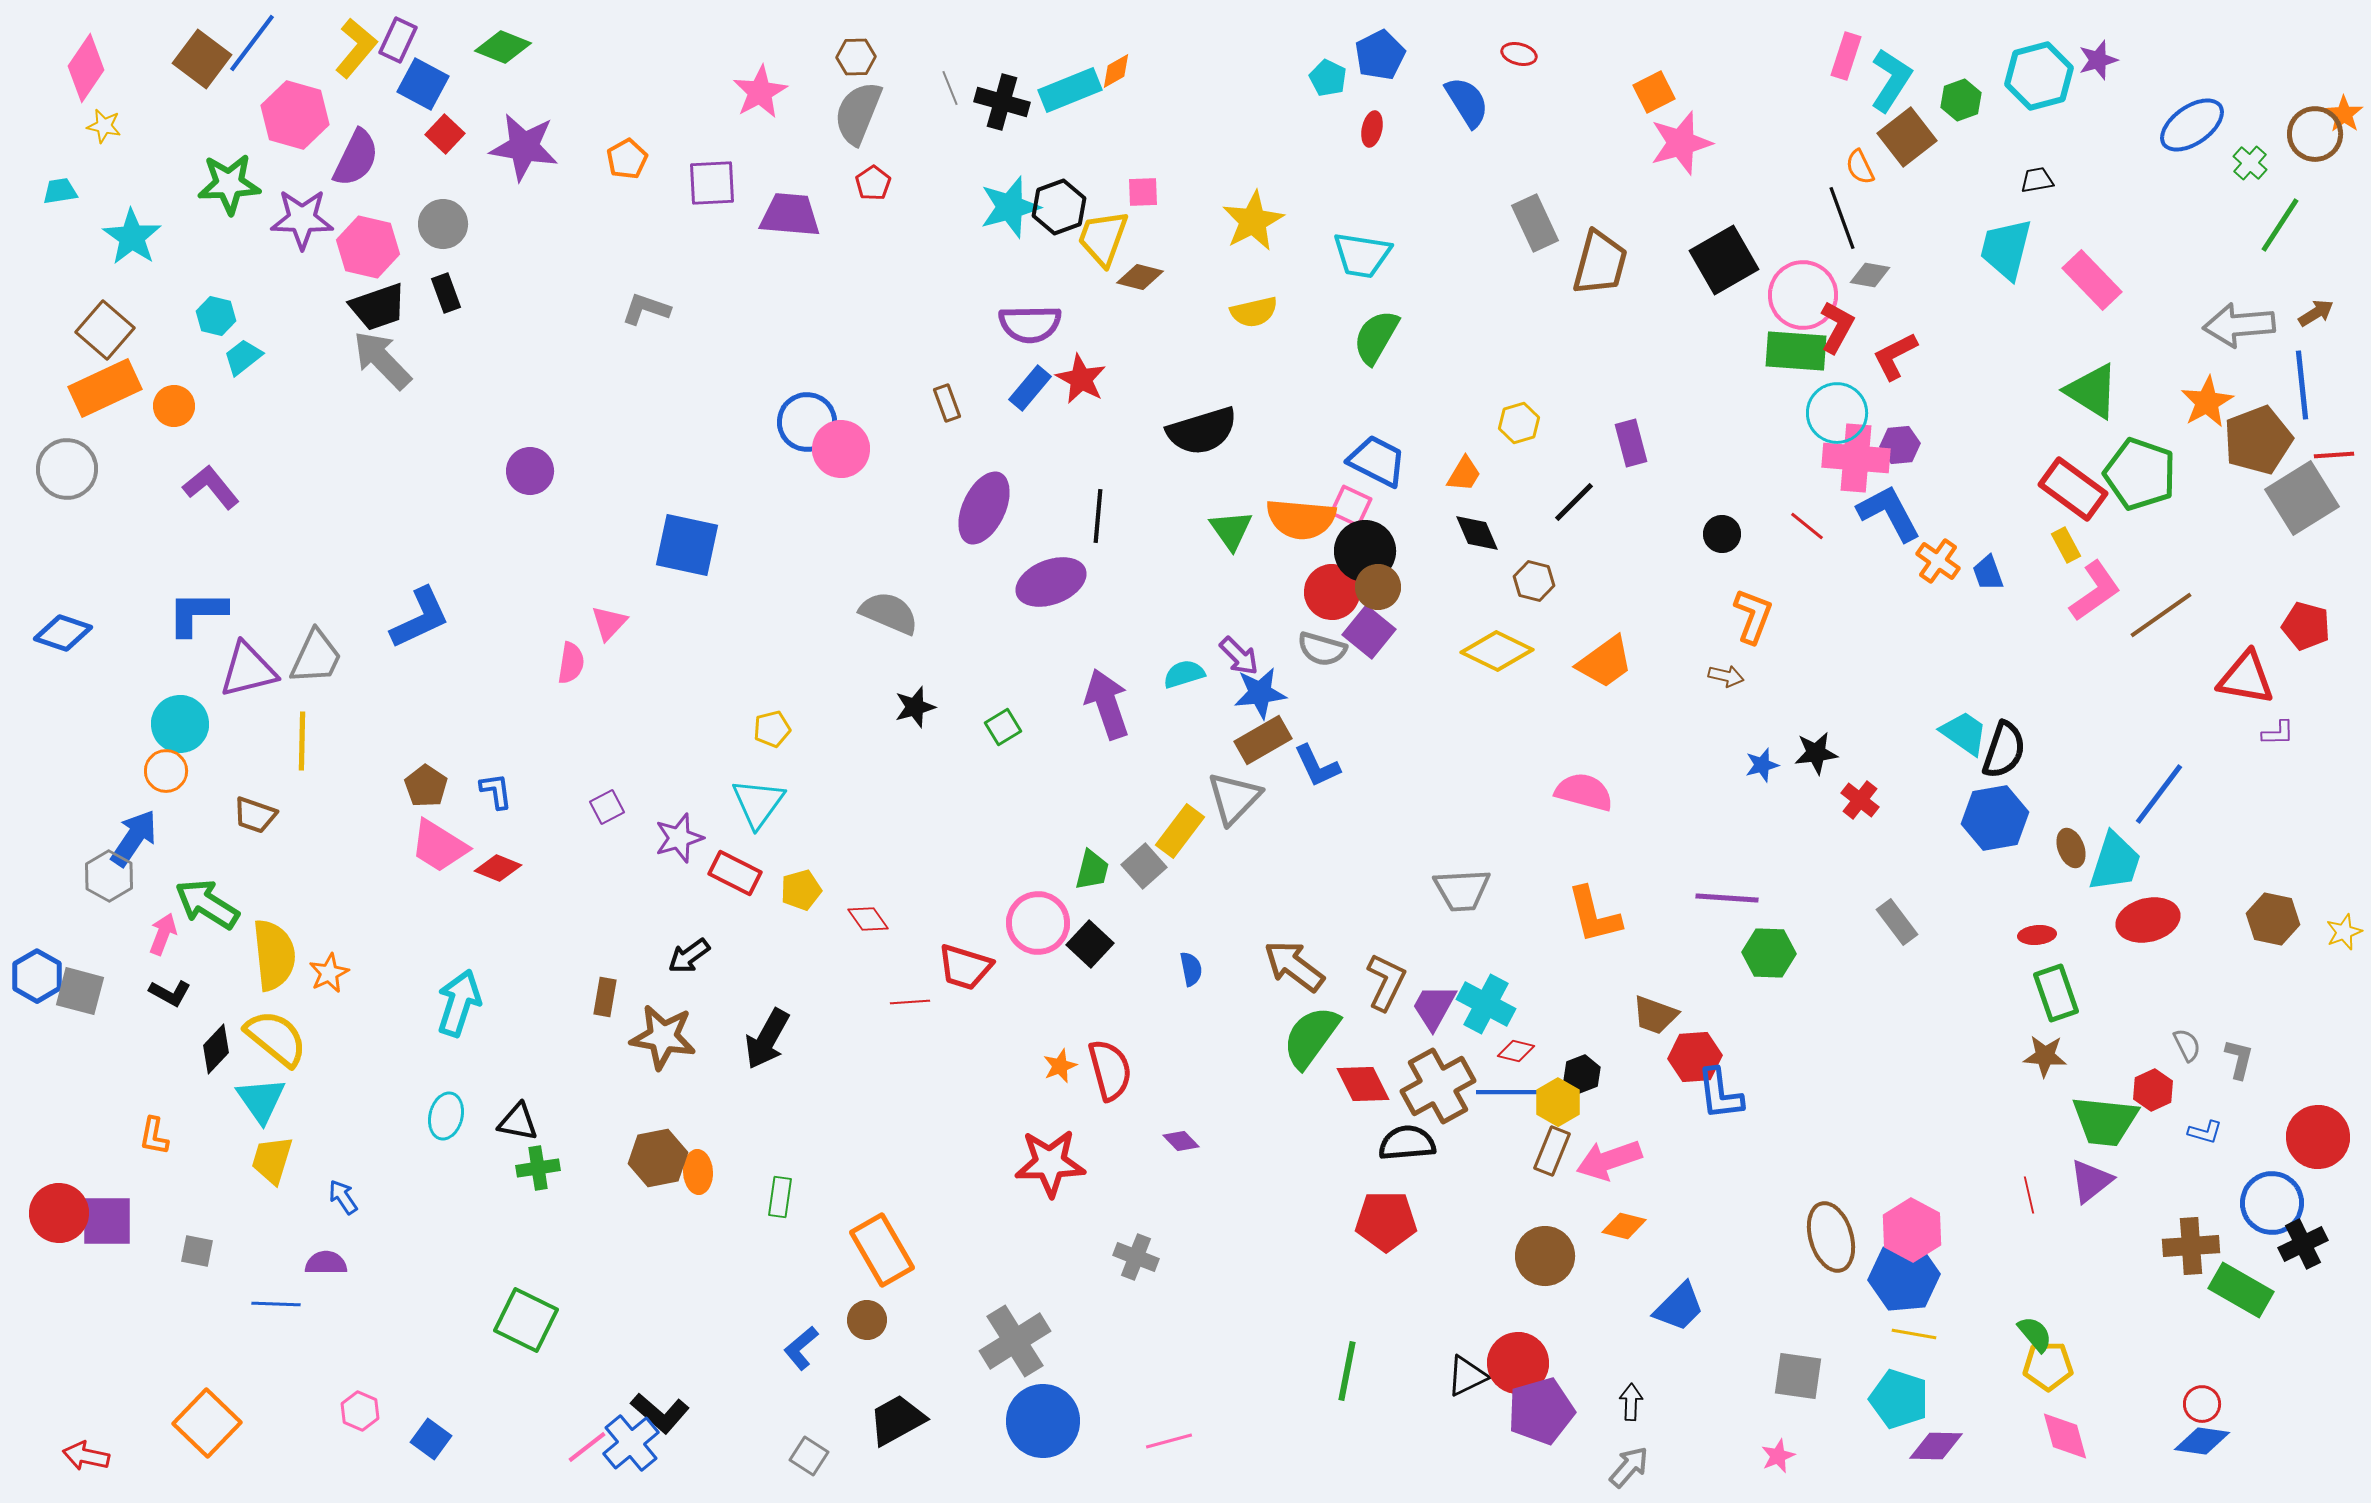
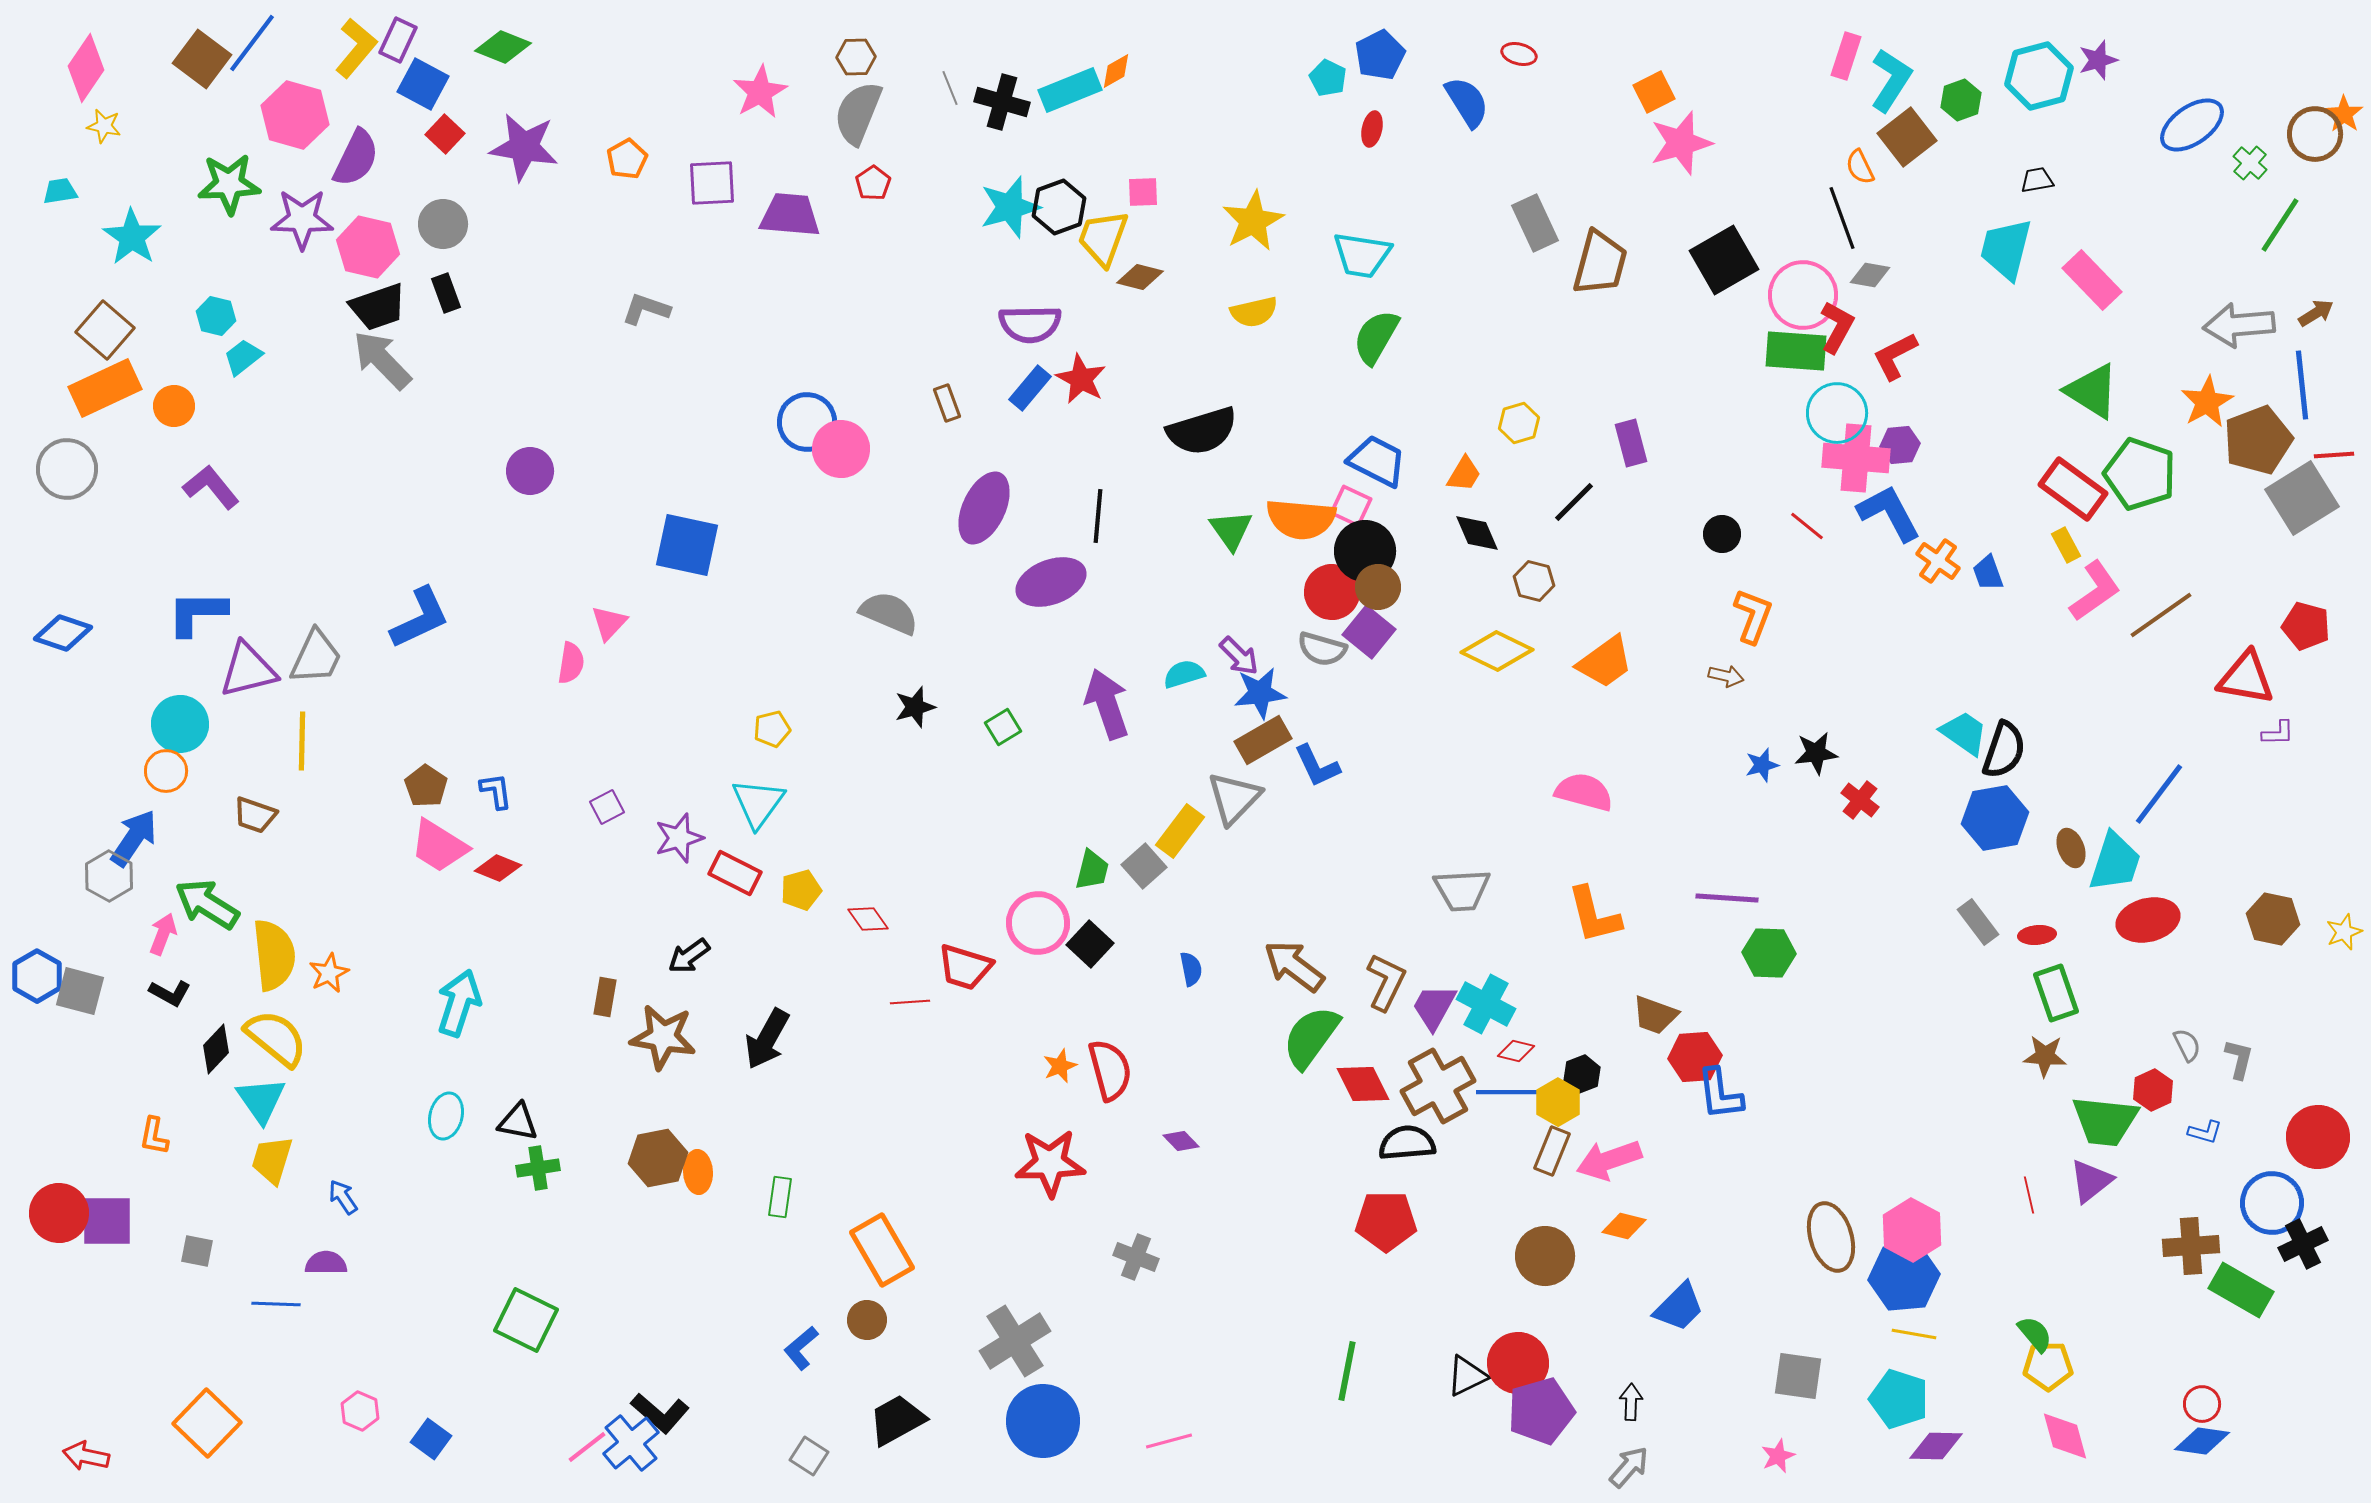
gray rectangle at (1897, 922): moved 81 px right
